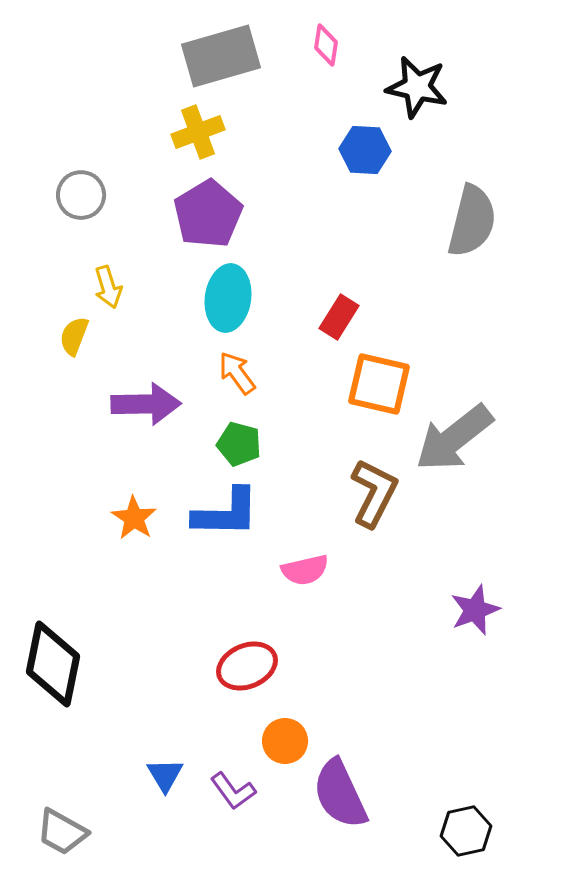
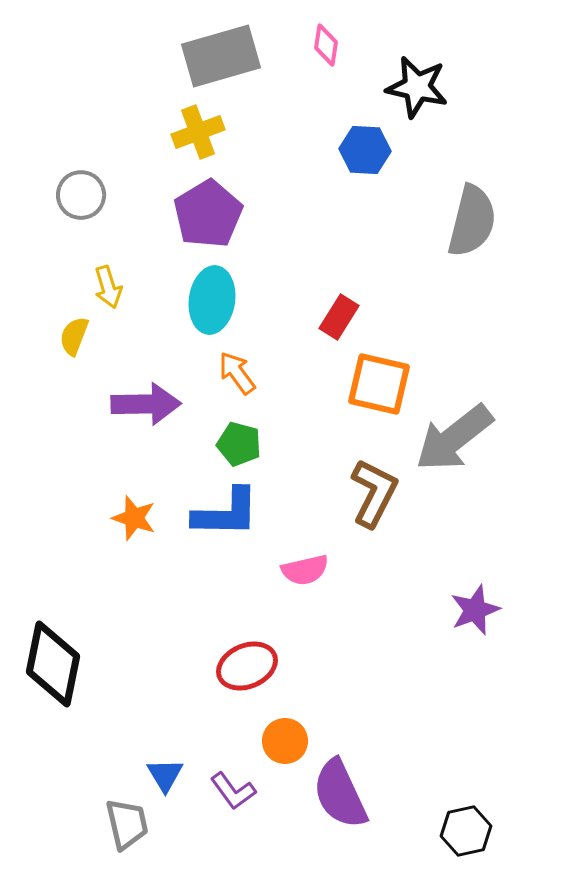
cyan ellipse: moved 16 px left, 2 px down
orange star: rotated 15 degrees counterclockwise
gray trapezoid: moved 65 px right, 8 px up; rotated 132 degrees counterclockwise
